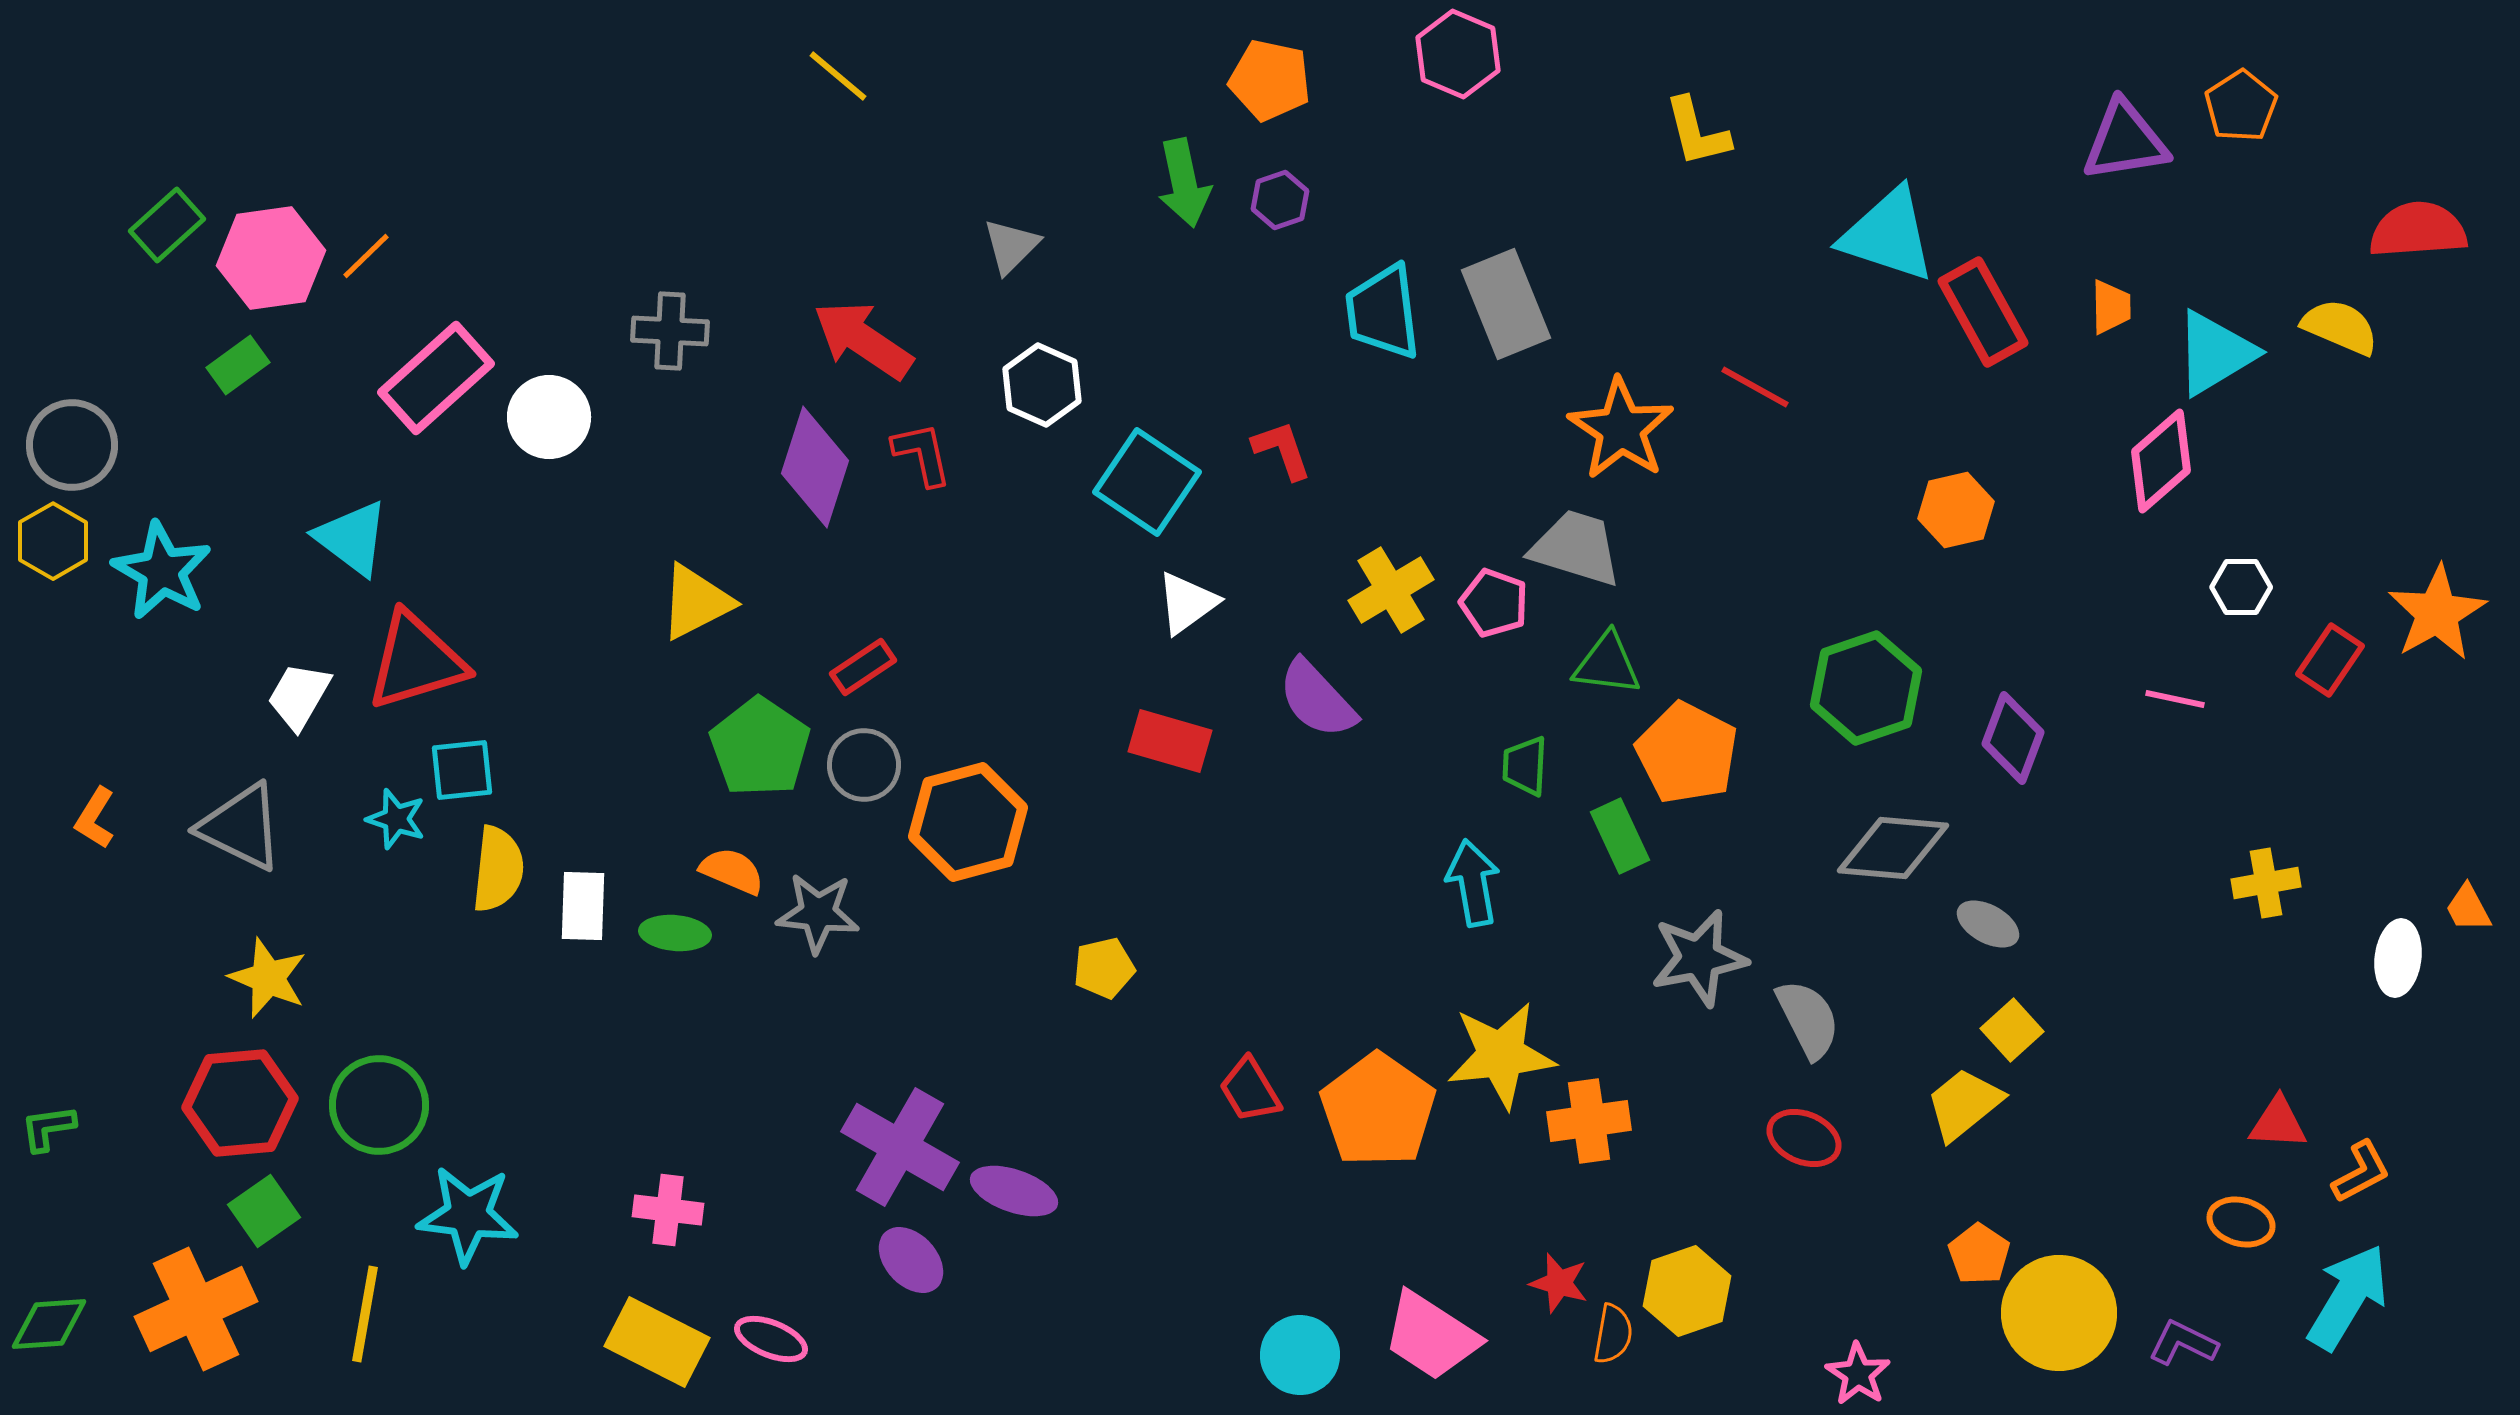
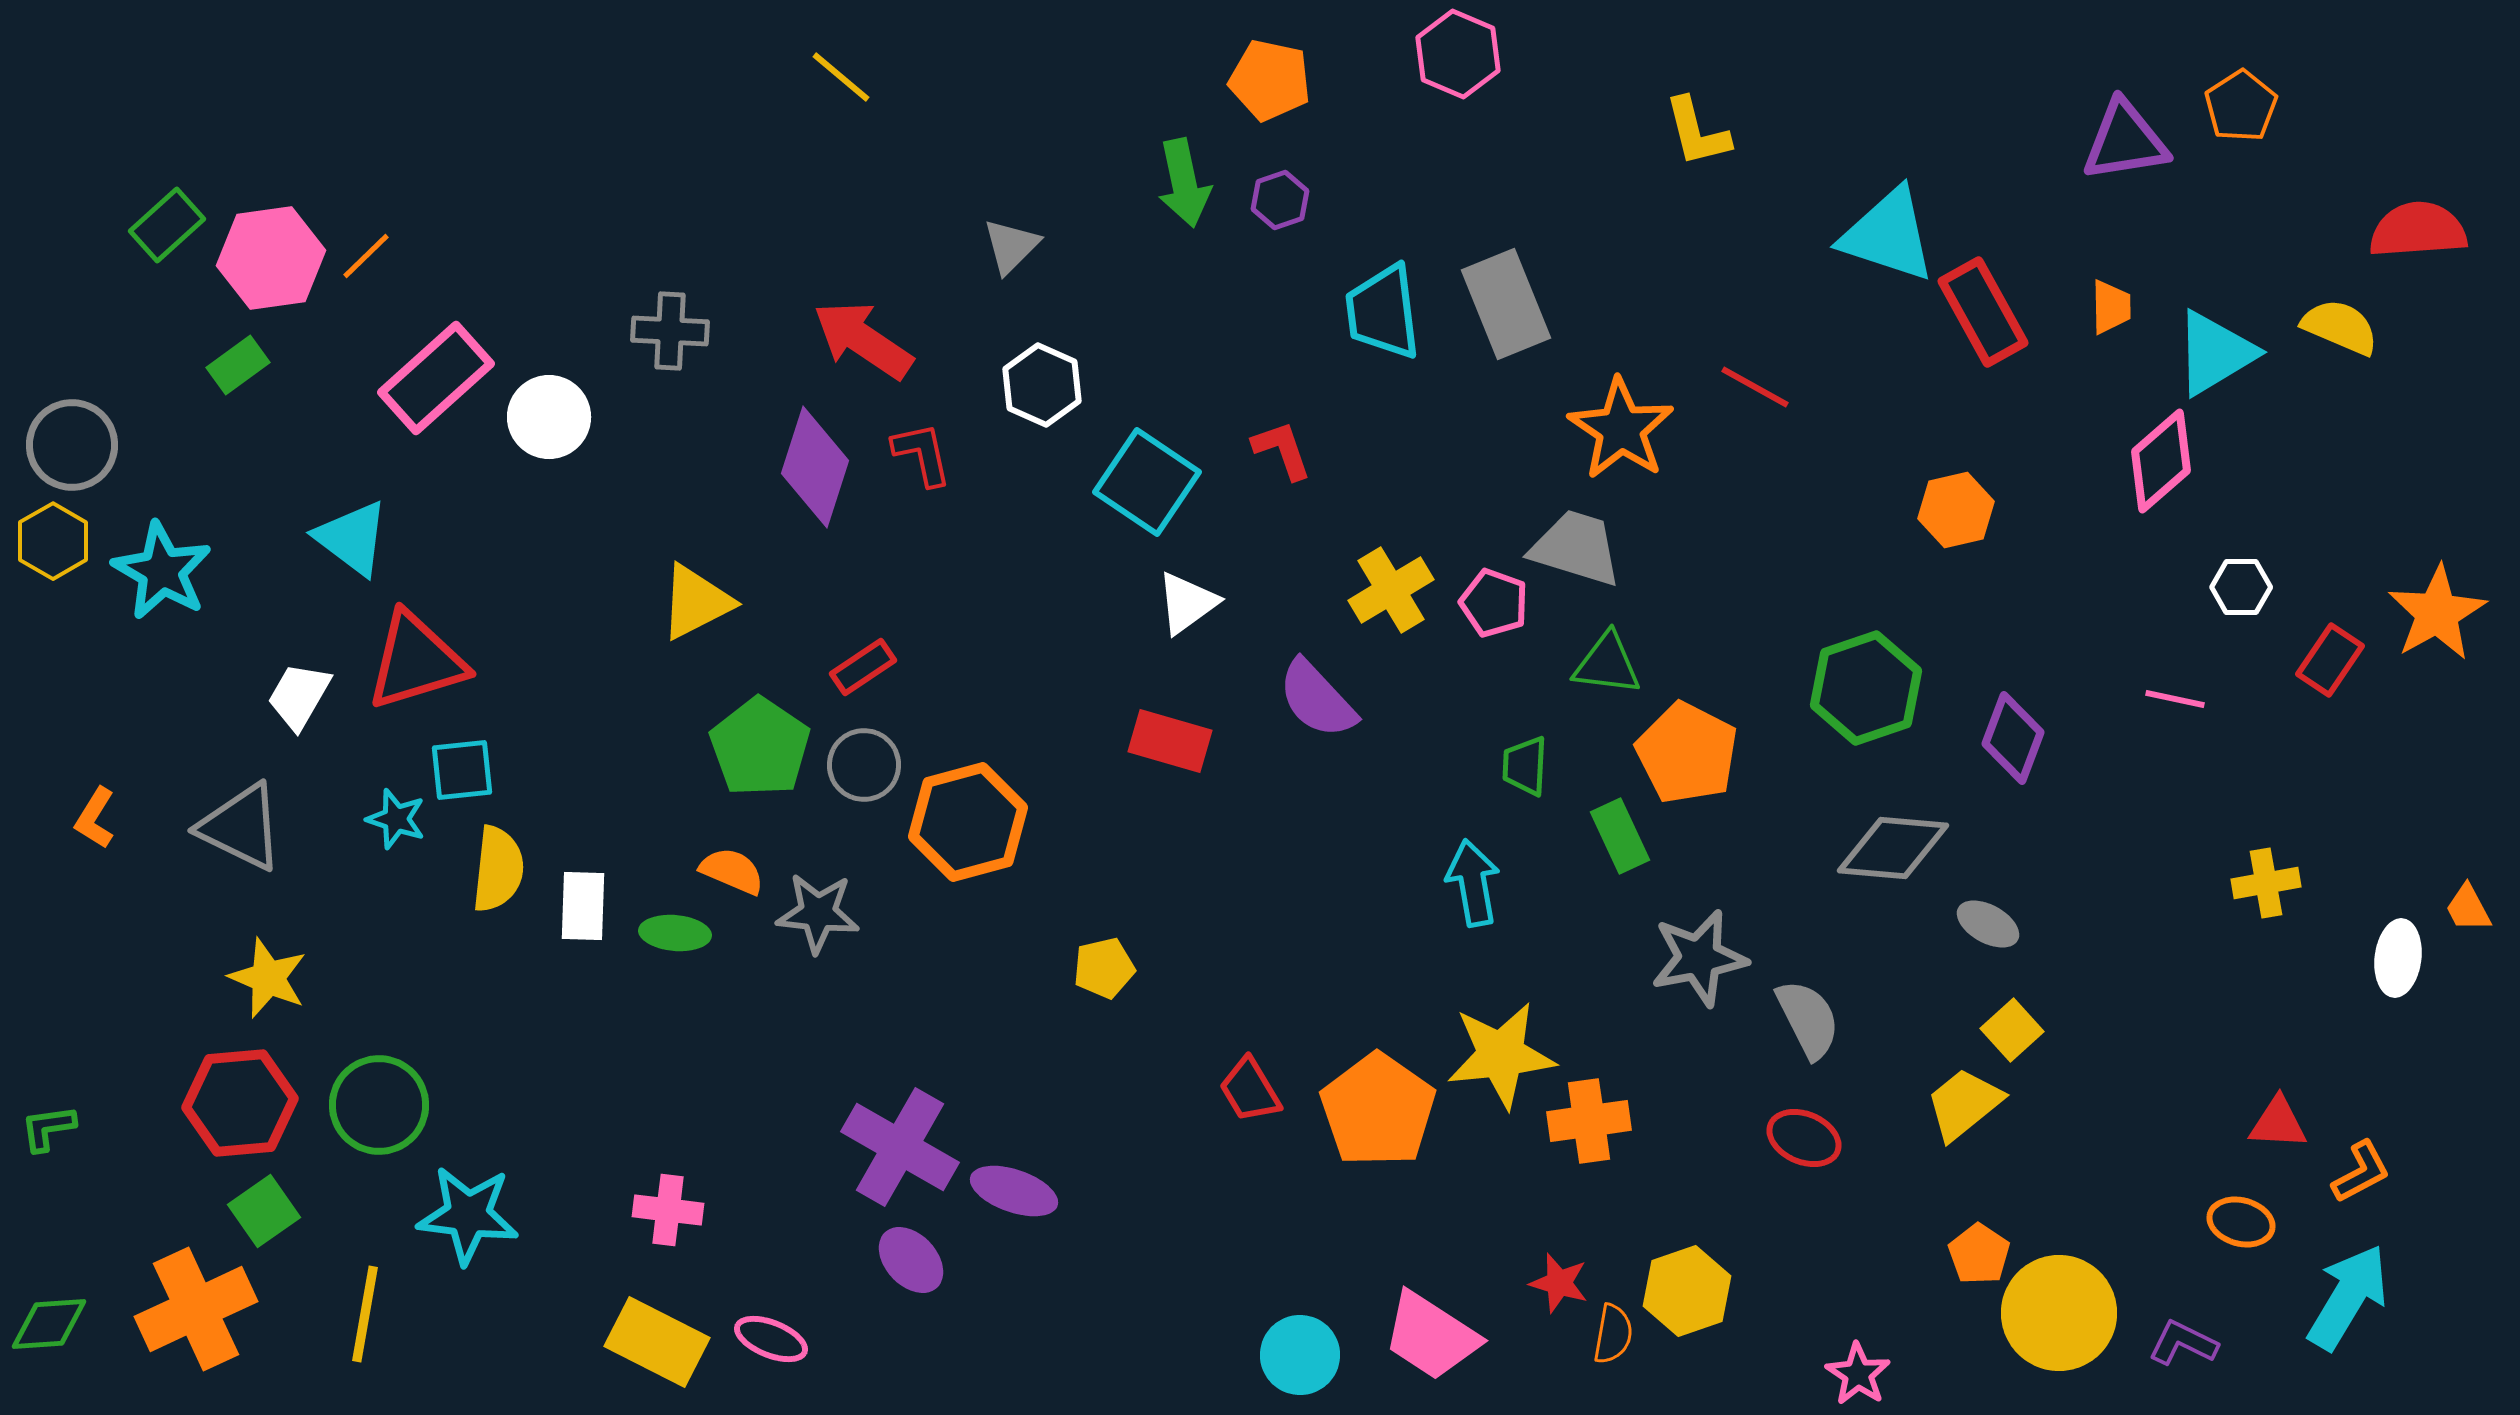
yellow line at (838, 76): moved 3 px right, 1 px down
